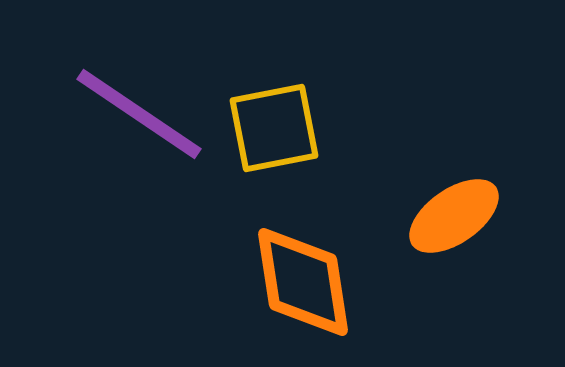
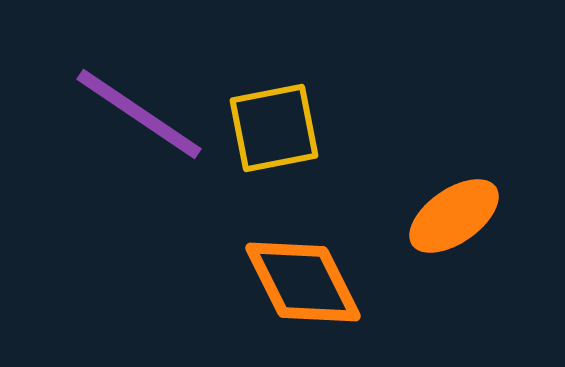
orange diamond: rotated 18 degrees counterclockwise
